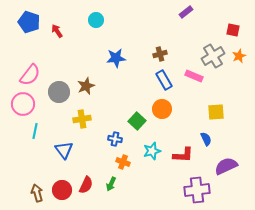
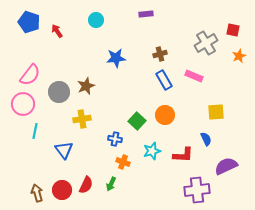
purple rectangle: moved 40 px left, 2 px down; rotated 32 degrees clockwise
gray cross: moved 7 px left, 13 px up
orange circle: moved 3 px right, 6 px down
